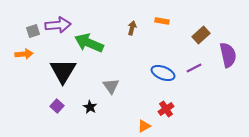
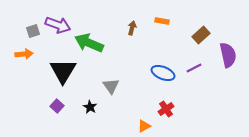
purple arrow: rotated 25 degrees clockwise
